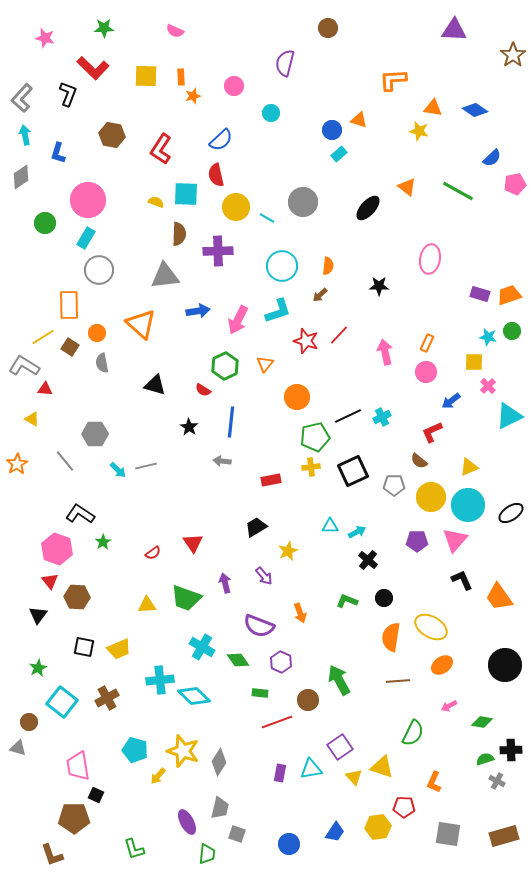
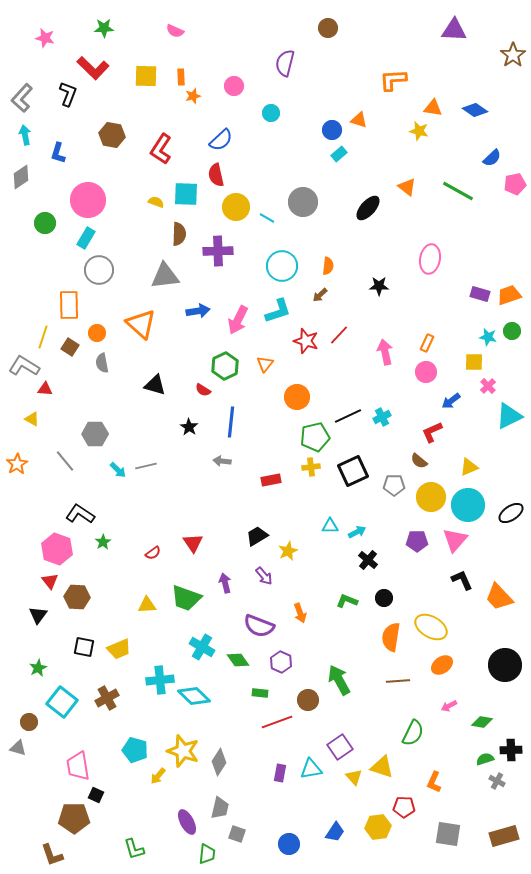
yellow line at (43, 337): rotated 40 degrees counterclockwise
black trapezoid at (256, 527): moved 1 px right, 9 px down
orange trapezoid at (499, 597): rotated 8 degrees counterclockwise
